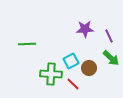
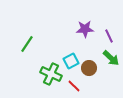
green line: rotated 54 degrees counterclockwise
green cross: rotated 20 degrees clockwise
red line: moved 1 px right, 2 px down
